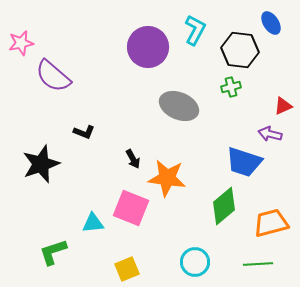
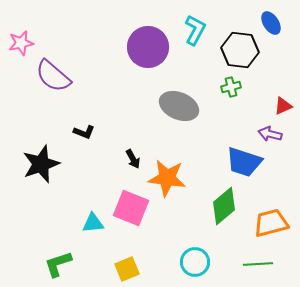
green L-shape: moved 5 px right, 12 px down
